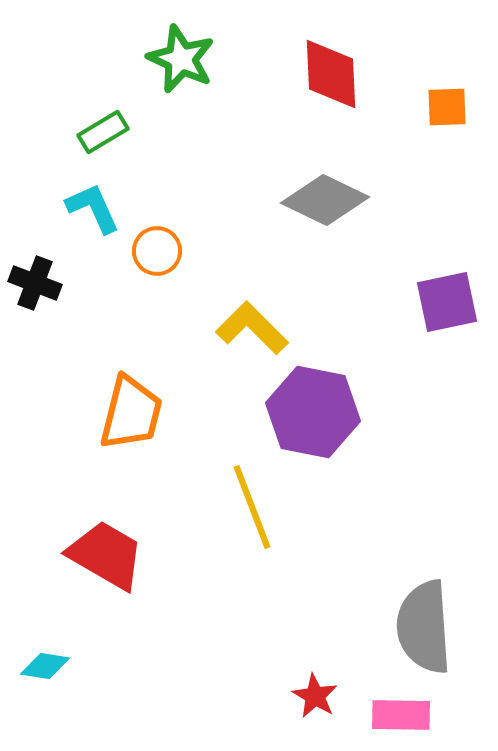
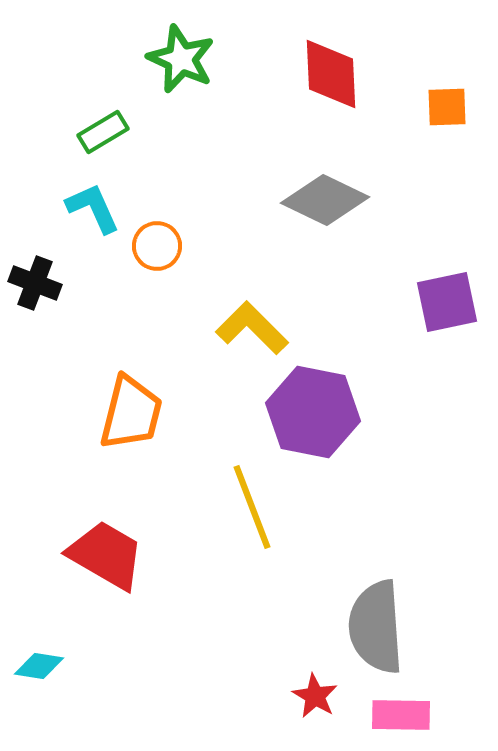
orange circle: moved 5 px up
gray semicircle: moved 48 px left
cyan diamond: moved 6 px left
